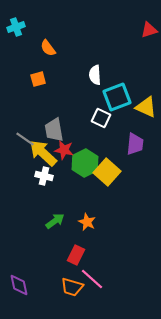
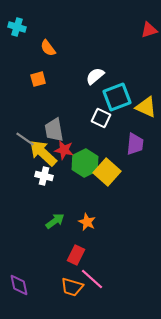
cyan cross: moved 1 px right; rotated 36 degrees clockwise
white semicircle: moved 1 px down; rotated 54 degrees clockwise
